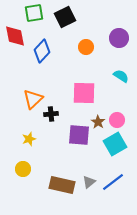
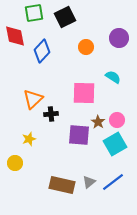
cyan semicircle: moved 8 px left, 1 px down
yellow circle: moved 8 px left, 6 px up
